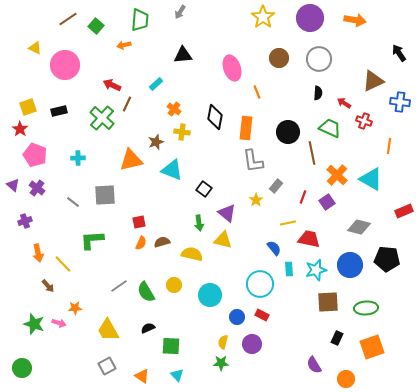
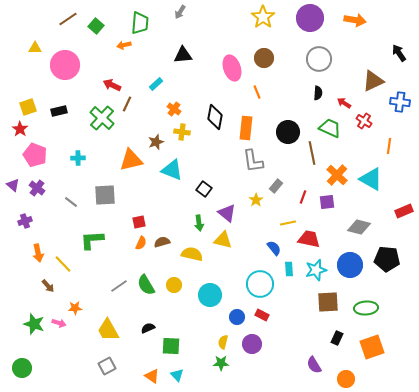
green trapezoid at (140, 20): moved 3 px down
yellow triangle at (35, 48): rotated 24 degrees counterclockwise
brown circle at (279, 58): moved 15 px left
red cross at (364, 121): rotated 14 degrees clockwise
gray line at (73, 202): moved 2 px left
purple square at (327, 202): rotated 28 degrees clockwise
green semicircle at (146, 292): moved 7 px up
orange triangle at (142, 376): moved 10 px right
